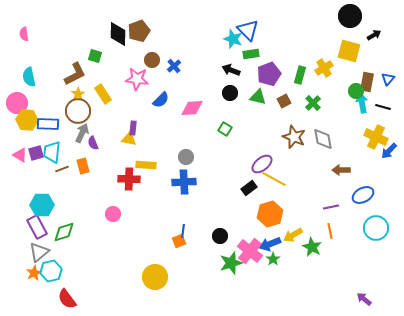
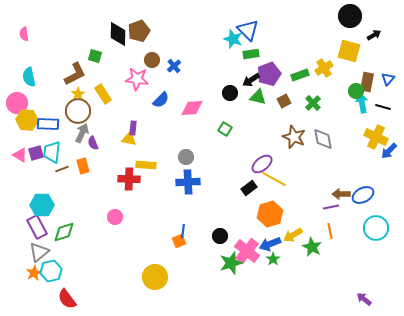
black arrow at (231, 70): moved 20 px right, 10 px down; rotated 54 degrees counterclockwise
green rectangle at (300, 75): rotated 54 degrees clockwise
brown arrow at (341, 170): moved 24 px down
blue cross at (184, 182): moved 4 px right
pink circle at (113, 214): moved 2 px right, 3 px down
pink cross at (250, 251): moved 3 px left
